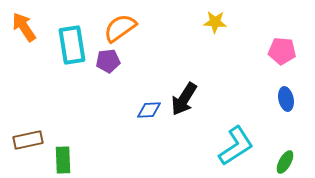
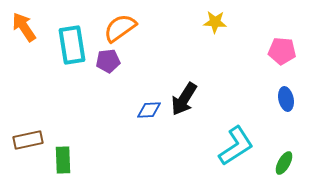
green ellipse: moved 1 px left, 1 px down
